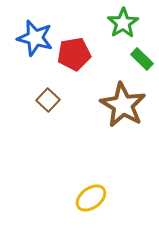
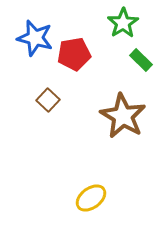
green rectangle: moved 1 px left, 1 px down
brown star: moved 11 px down
